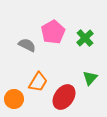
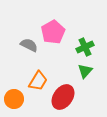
green cross: moved 9 px down; rotated 18 degrees clockwise
gray semicircle: moved 2 px right
green triangle: moved 5 px left, 7 px up
orange trapezoid: moved 1 px up
red ellipse: moved 1 px left
